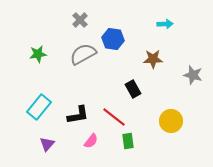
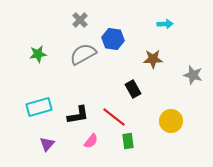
cyan rectangle: rotated 35 degrees clockwise
